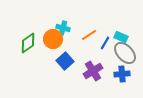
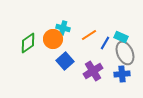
gray ellipse: rotated 20 degrees clockwise
